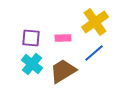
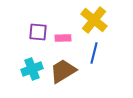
yellow cross: moved 1 px left, 2 px up; rotated 16 degrees counterclockwise
purple square: moved 7 px right, 6 px up
blue line: rotated 35 degrees counterclockwise
cyan cross: moved 5 px down; rotated 30 degrees clockwise
